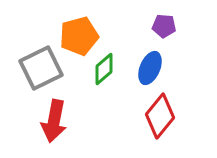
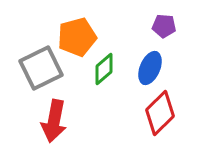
orange pentagon: moved 2 px left, 1 px down
red diamond: moved 3 px up; rotated 6 degrees clockwise
